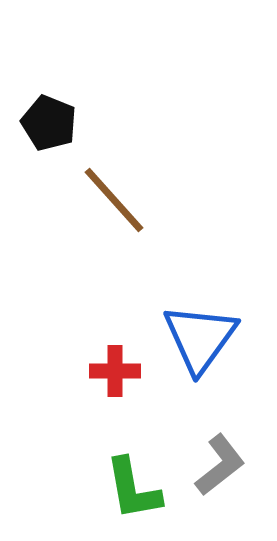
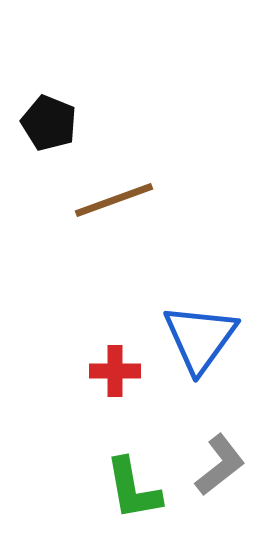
brown line: rotated 68 degrees counterclockwise
